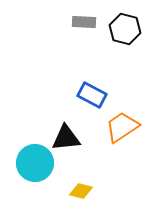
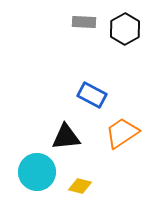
black hexagon: rotated 16 degrees clockwise
orange trapezoid: moved 6 px down
black triangle: moved 1 px up
cyan circle: moved 2 px right, 9 px down
yellow diamond: moved 1 px left, 5 px up
